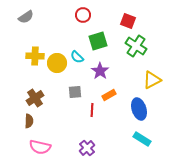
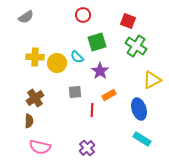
green square: moved 1 px left, 1 px down
yellow cross: moved 1 px down
